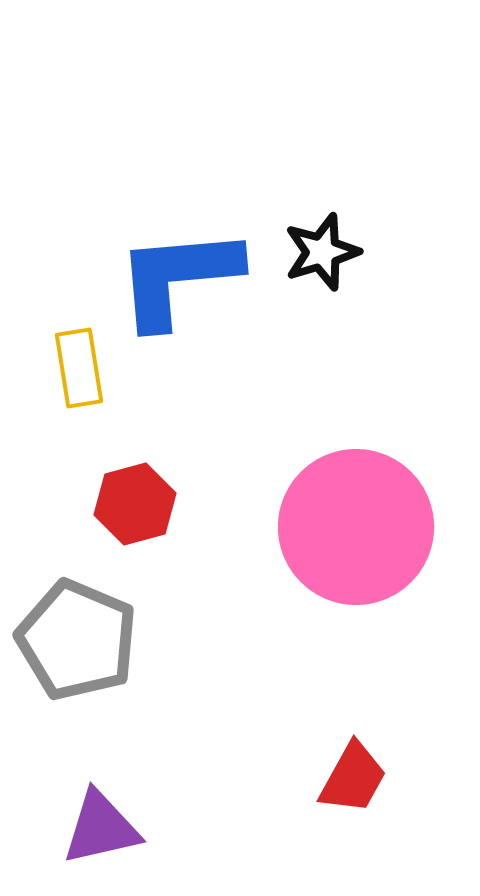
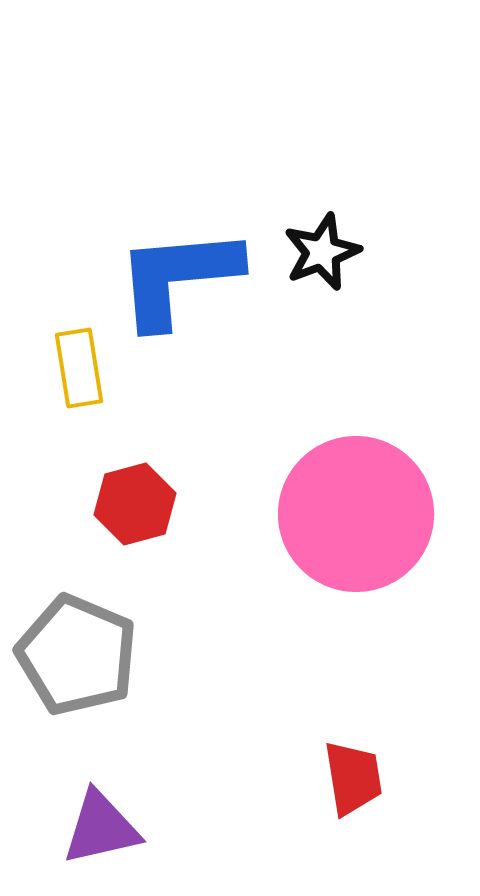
black star: rotated 4 degrees counterclockwise
pink circle: moved 13 px up
gray pentagon: moved 15 px down
red trapezoid: rotated 38 degrees counterclockwise
